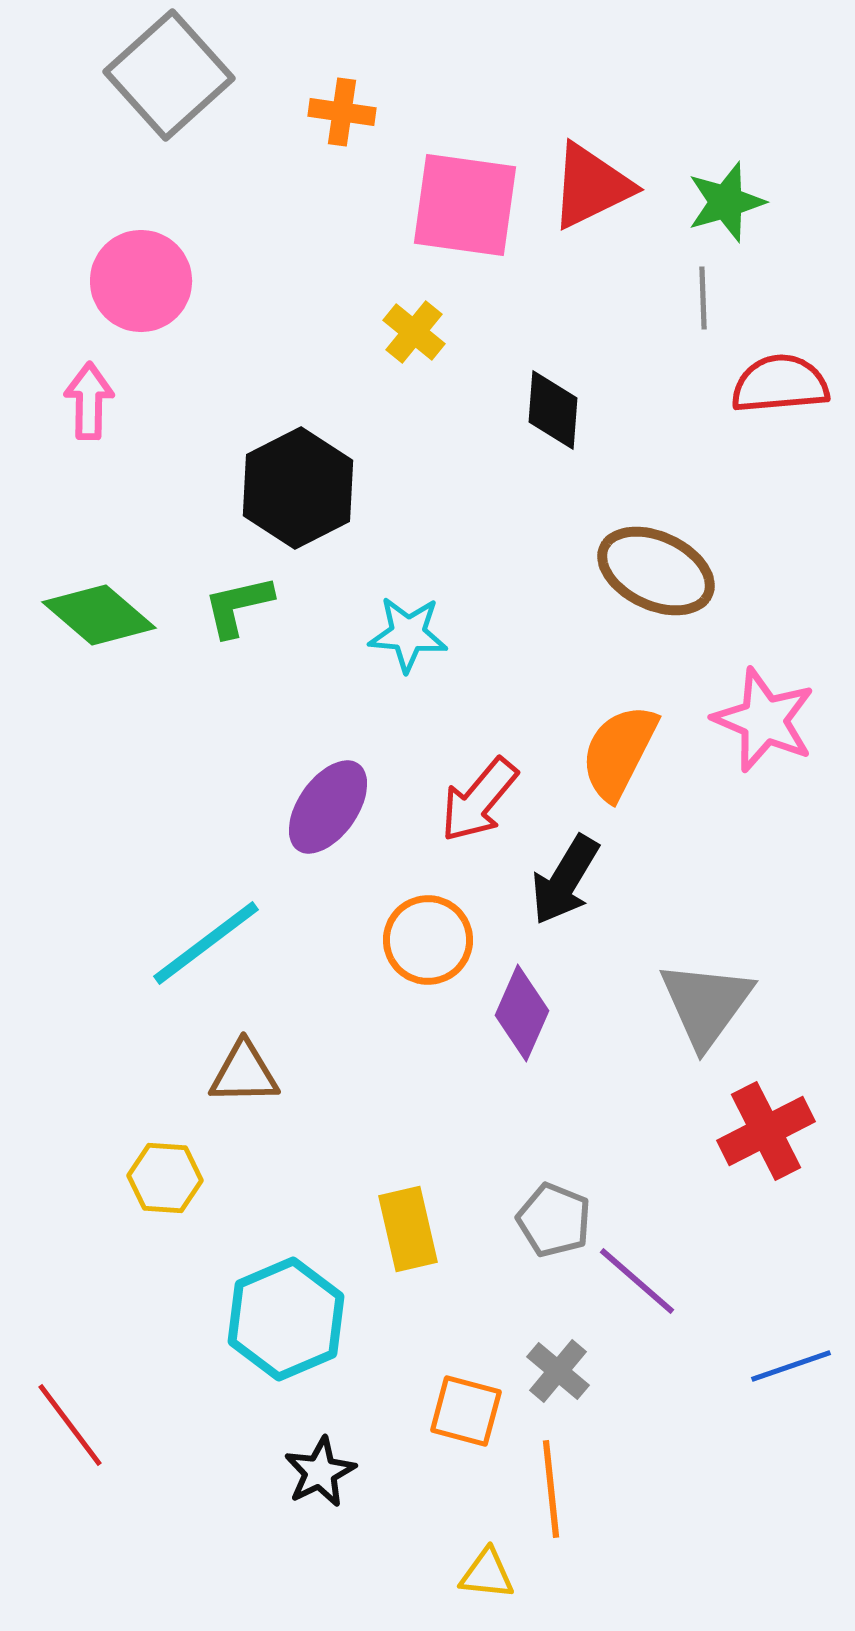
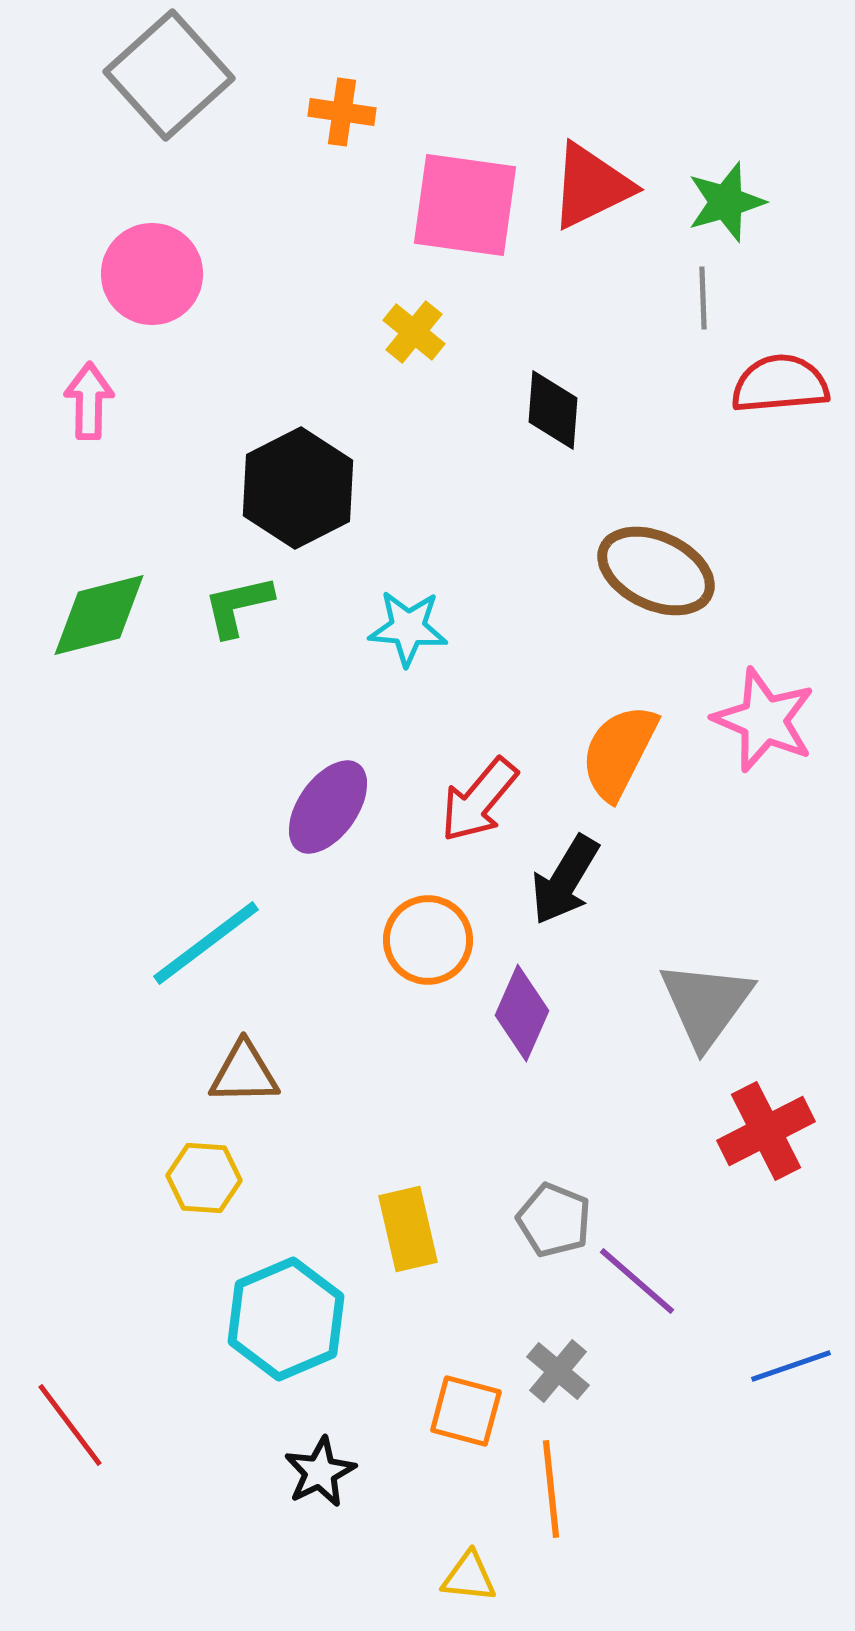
pink circle: moved 11 px right, 7 px up
green diamond: rotated 55 degrees counterclockwise
cyan star: moved 6 px up
yellow hexagon: moved 39 px right
yellow triangle: moved 18 px left, 3 px down
